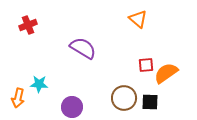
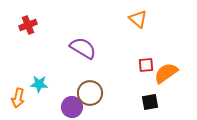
brown circle: moved 34 px left, 5 px up
black square: rotated 12 degrees counterclockwise
